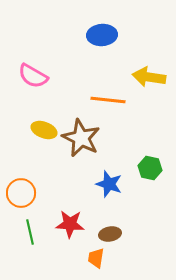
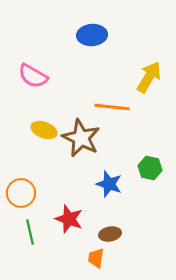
blue ellipse: moved 10 px left
yellow arrow: rotated 112 degrees clockwise
orange line: moved 4 px right, 7 px down
red star: moved 1 px left, 5 px up; rotated 16 degrees clockwise
